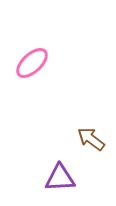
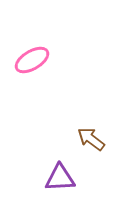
pink ellipse: moved 3 px up; rotated 12 degrees clockwise
